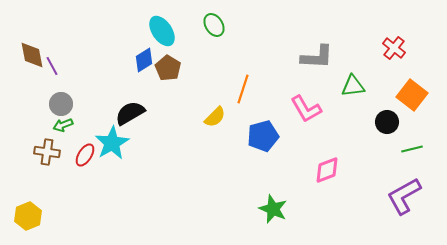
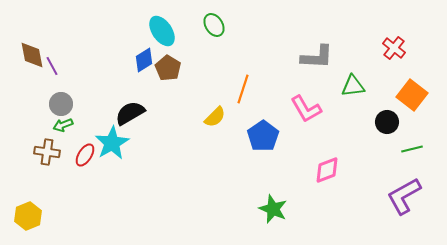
blue pentagon: rotated 20 degrees counterclockwise
